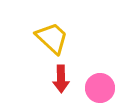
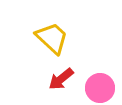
red arrow: rotated 52 degrees clockwise
